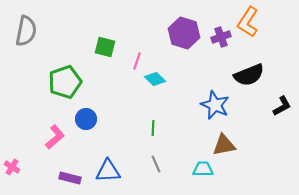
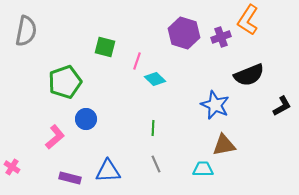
orange L-shape: moved 2 px up
